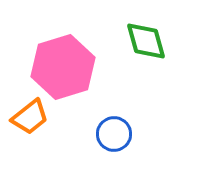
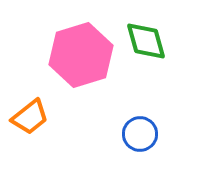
pink hexagon: moved 18 px right, 12 px up
blue circle: moved 26 px right
